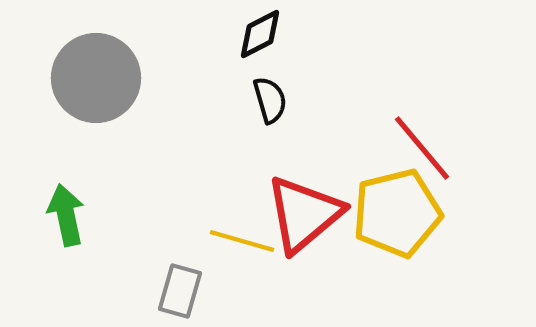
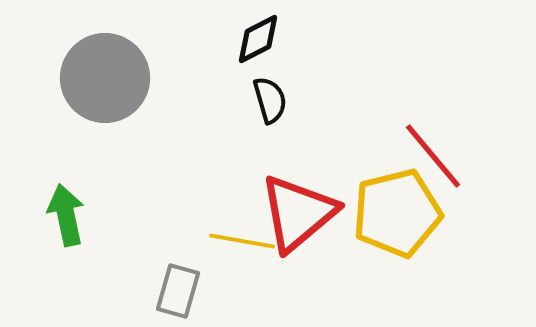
black diamond: moved 2 px left, 5 px down
gray circle: moved 9 px right
red line: moved 11 px right, 8 px down
red triangle: moved 6 px left, 1 px up
yellow line: rotated 6 degrees counterclockwise
gray rectangle: moved 2 px left
